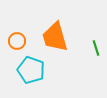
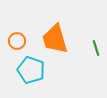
orange trapezoid: moved 2 px down
